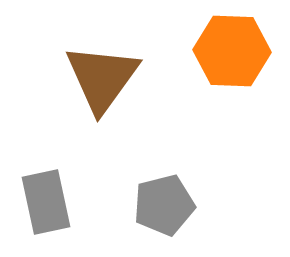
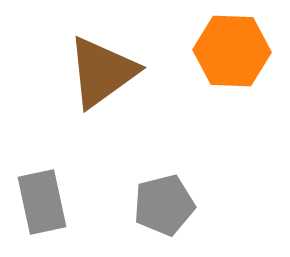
brown triangle: moved 6 px up; rotated 18 degrees clockwise
gray rectangle: moved 4 px left
